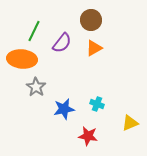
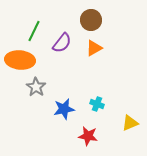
orange ellipse: moved 2 px left, 1 px down
